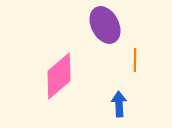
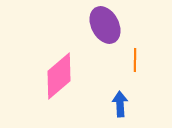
blue arrow: moved 1 px right
